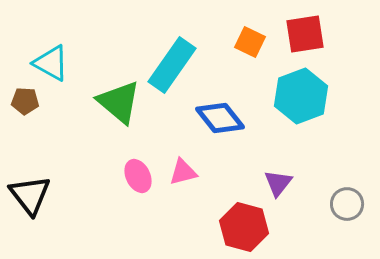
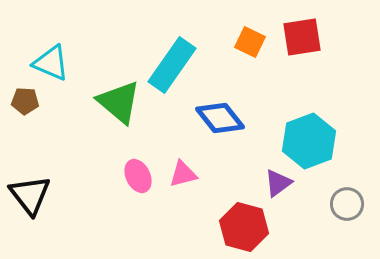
red square: moved 3 px left, 3 px down
cyan triangle: rotated 6 degrees counterclockwise
cyan hexagon: moved 8 px right, 45 px down
pink triangle: moved 2 px down
purple triangle: rotated 16 degrees clockwise
